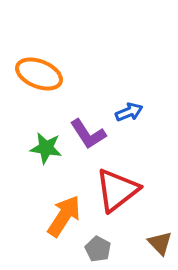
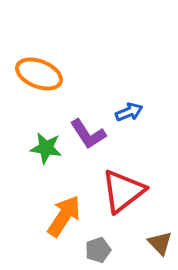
red triangle: moved 6 px right, 1 px down
gray pentagon: moved 1 px down; rotated 25 degrees clockwise
